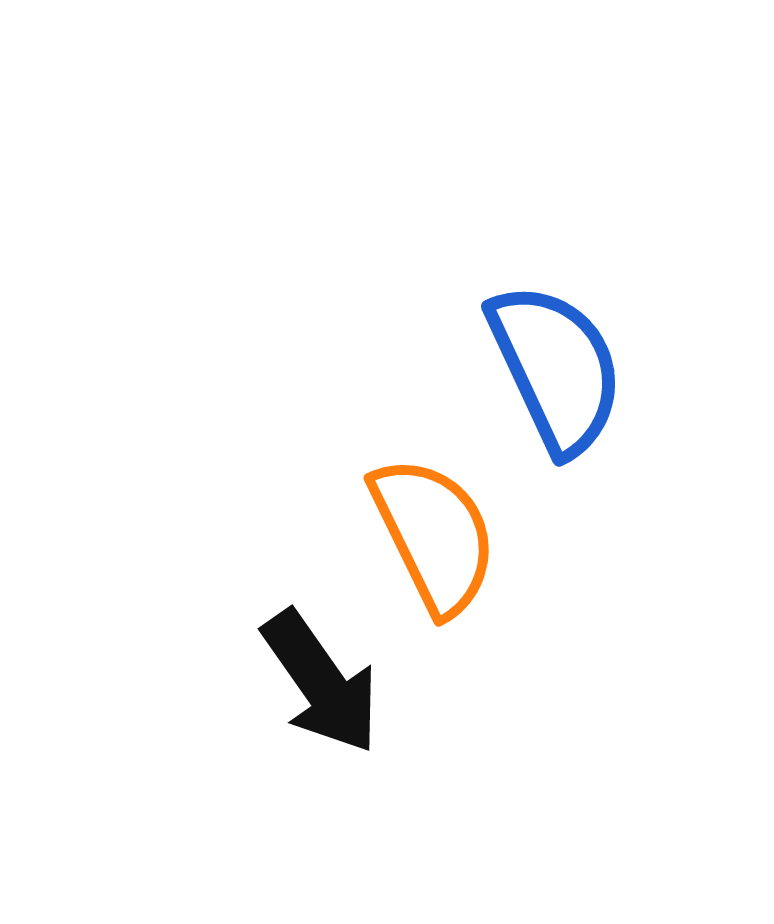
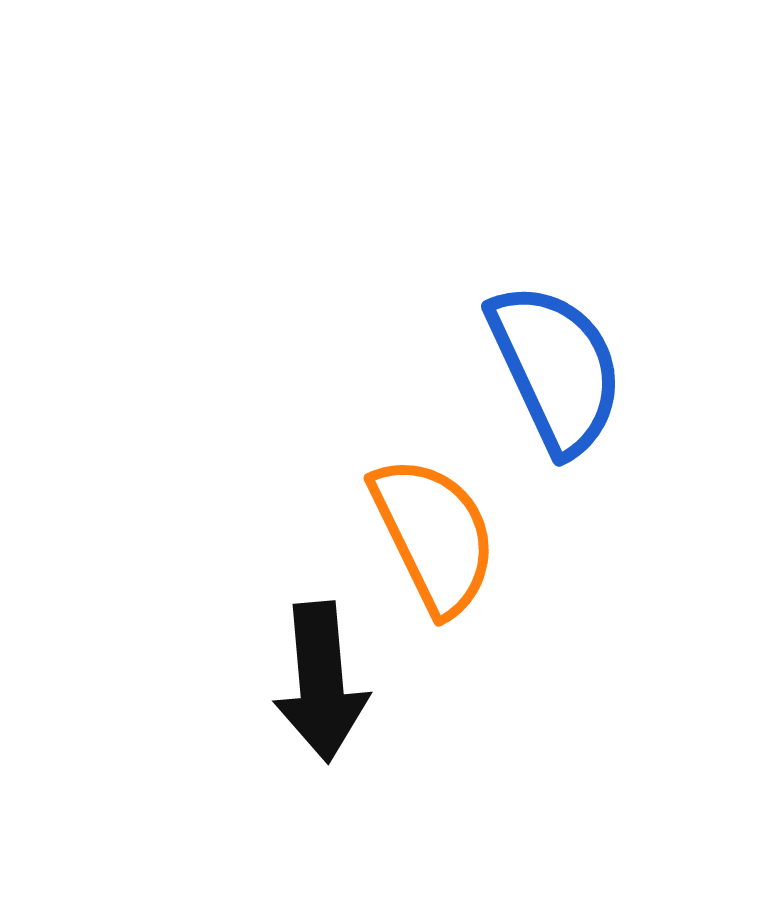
black arrow: rotated 30 degrees clockwise
